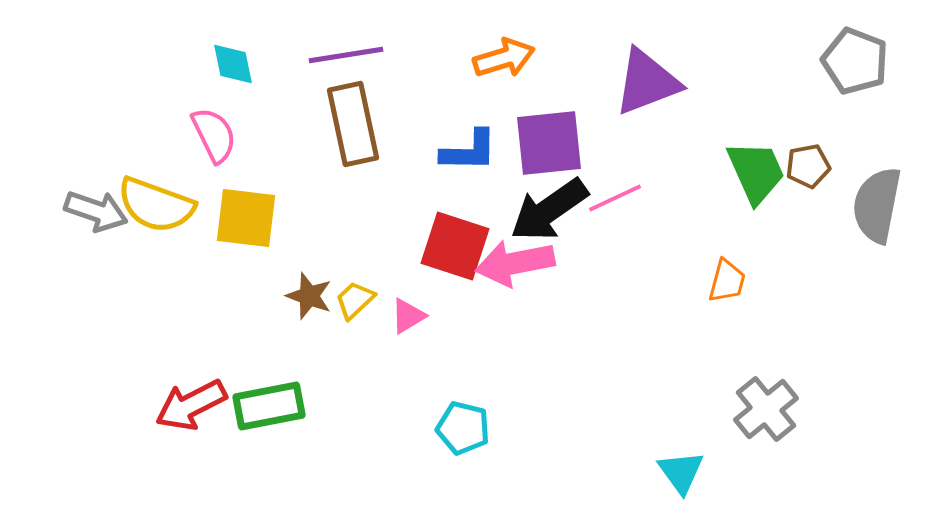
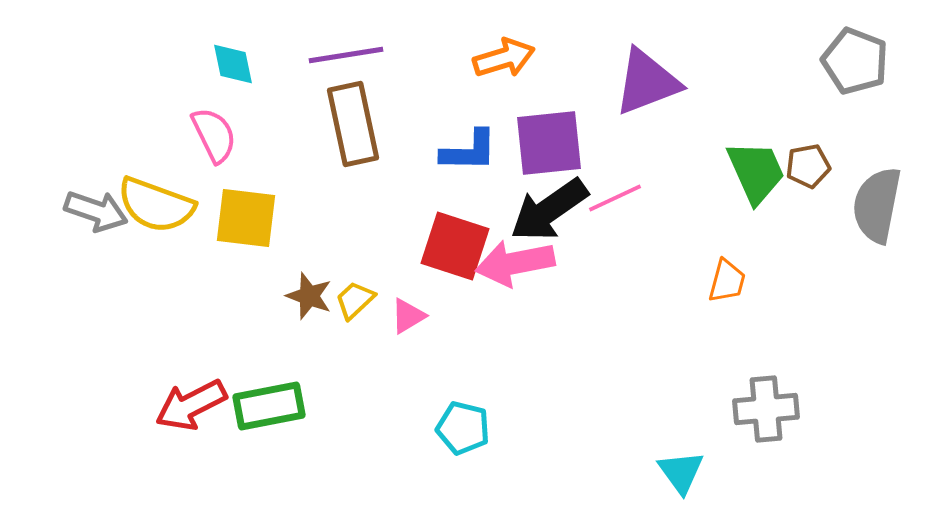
gray cross: rotated 34 degrees clockwise
